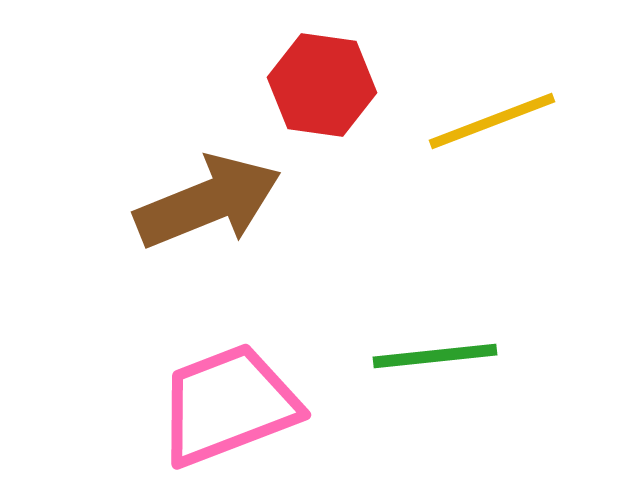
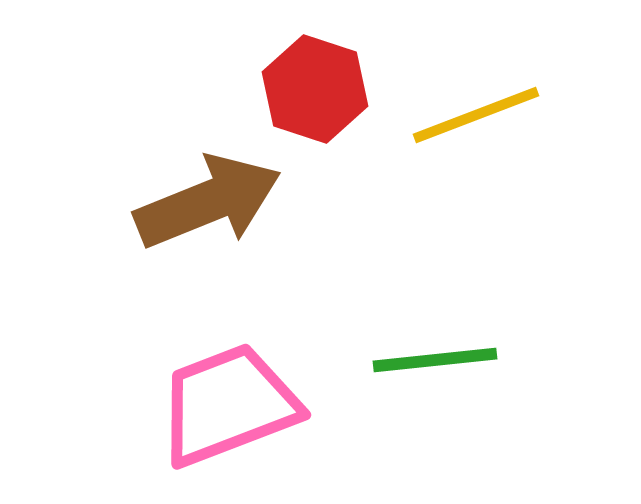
red hexagon: moved 7 px left, 4 px down; rotated 10 degrees clockwise
yellow line: moved 16 px left, 6 px up
green line: moved 4 px down
